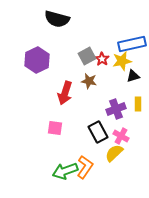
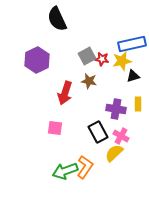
black semicircle: rotated 50 degrees clockwise
red star: rotated 24 degrees counterclockwise
purple cross: rotated 30 degrees clockwise
